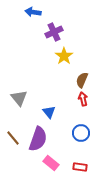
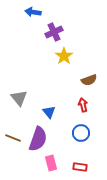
brown semicircle: moved 7 px right; rotated 133 degrees counterclockwise
red arrow: moved 6 px down
brown line: rotated 28 degrees counterclockwise
pink rectangle: rotated 35 degrees clockwise
